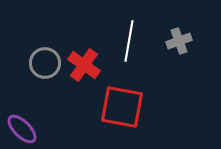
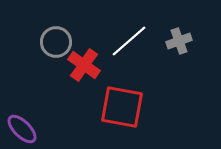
white line: rotated 39 degrees clockwise
gray circle: moved 11 px right, 21 px up
